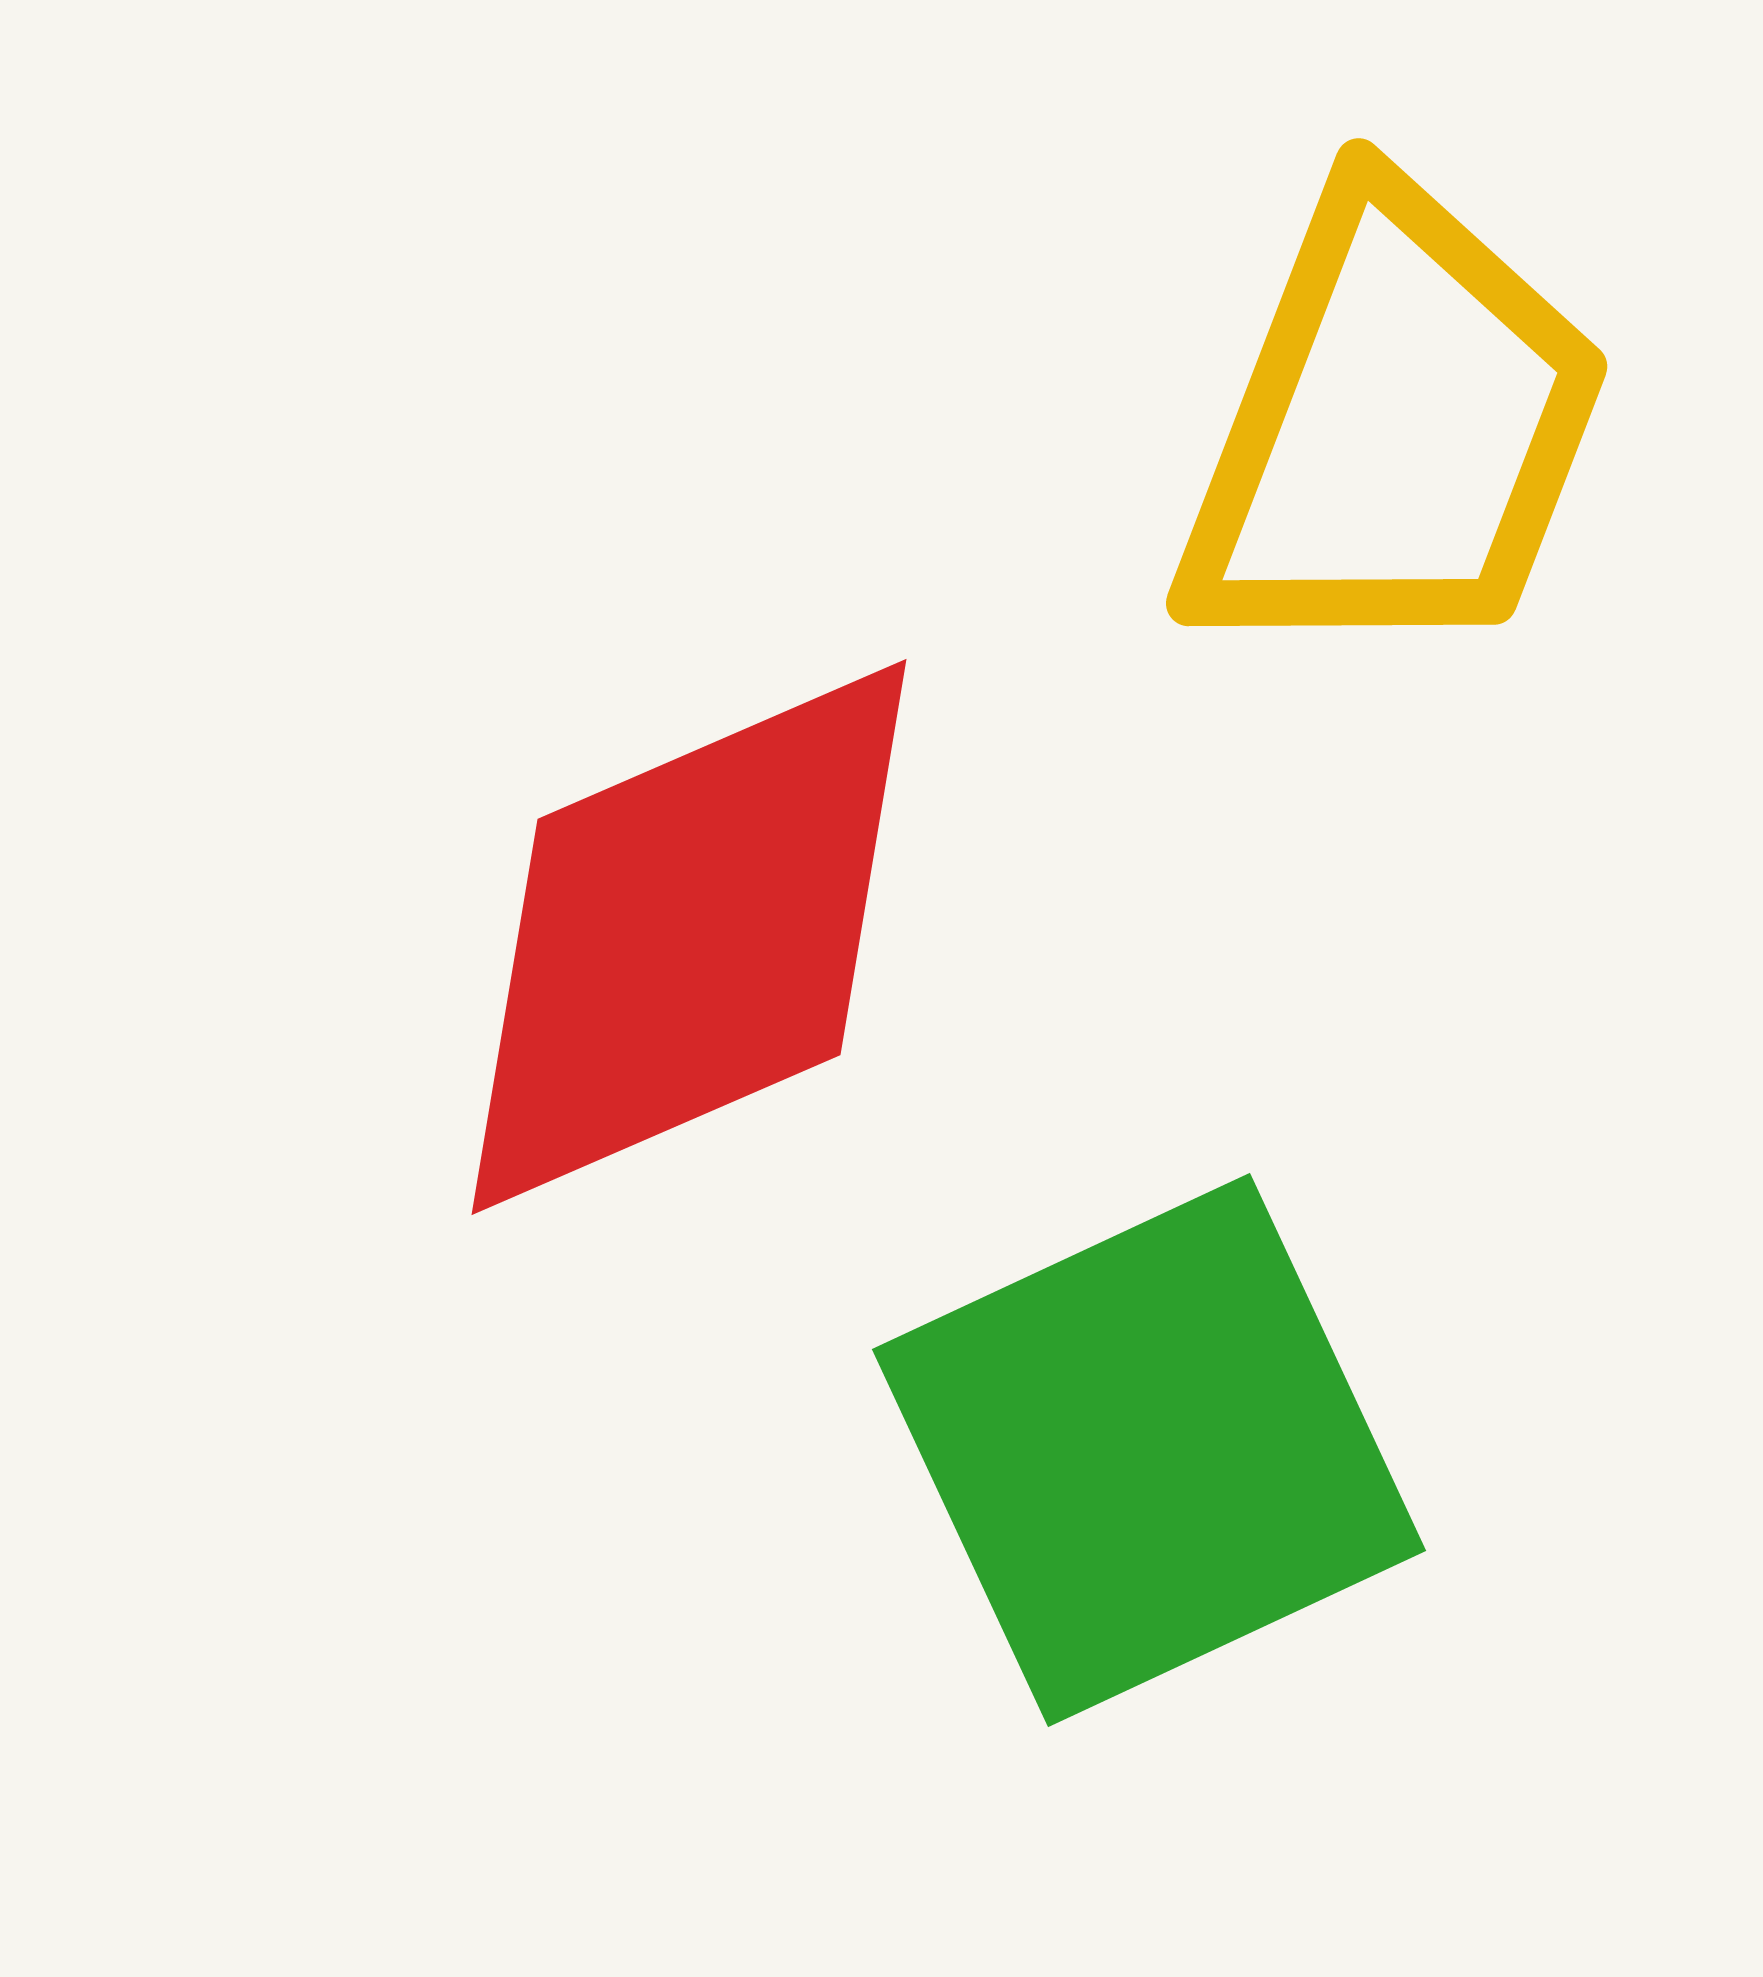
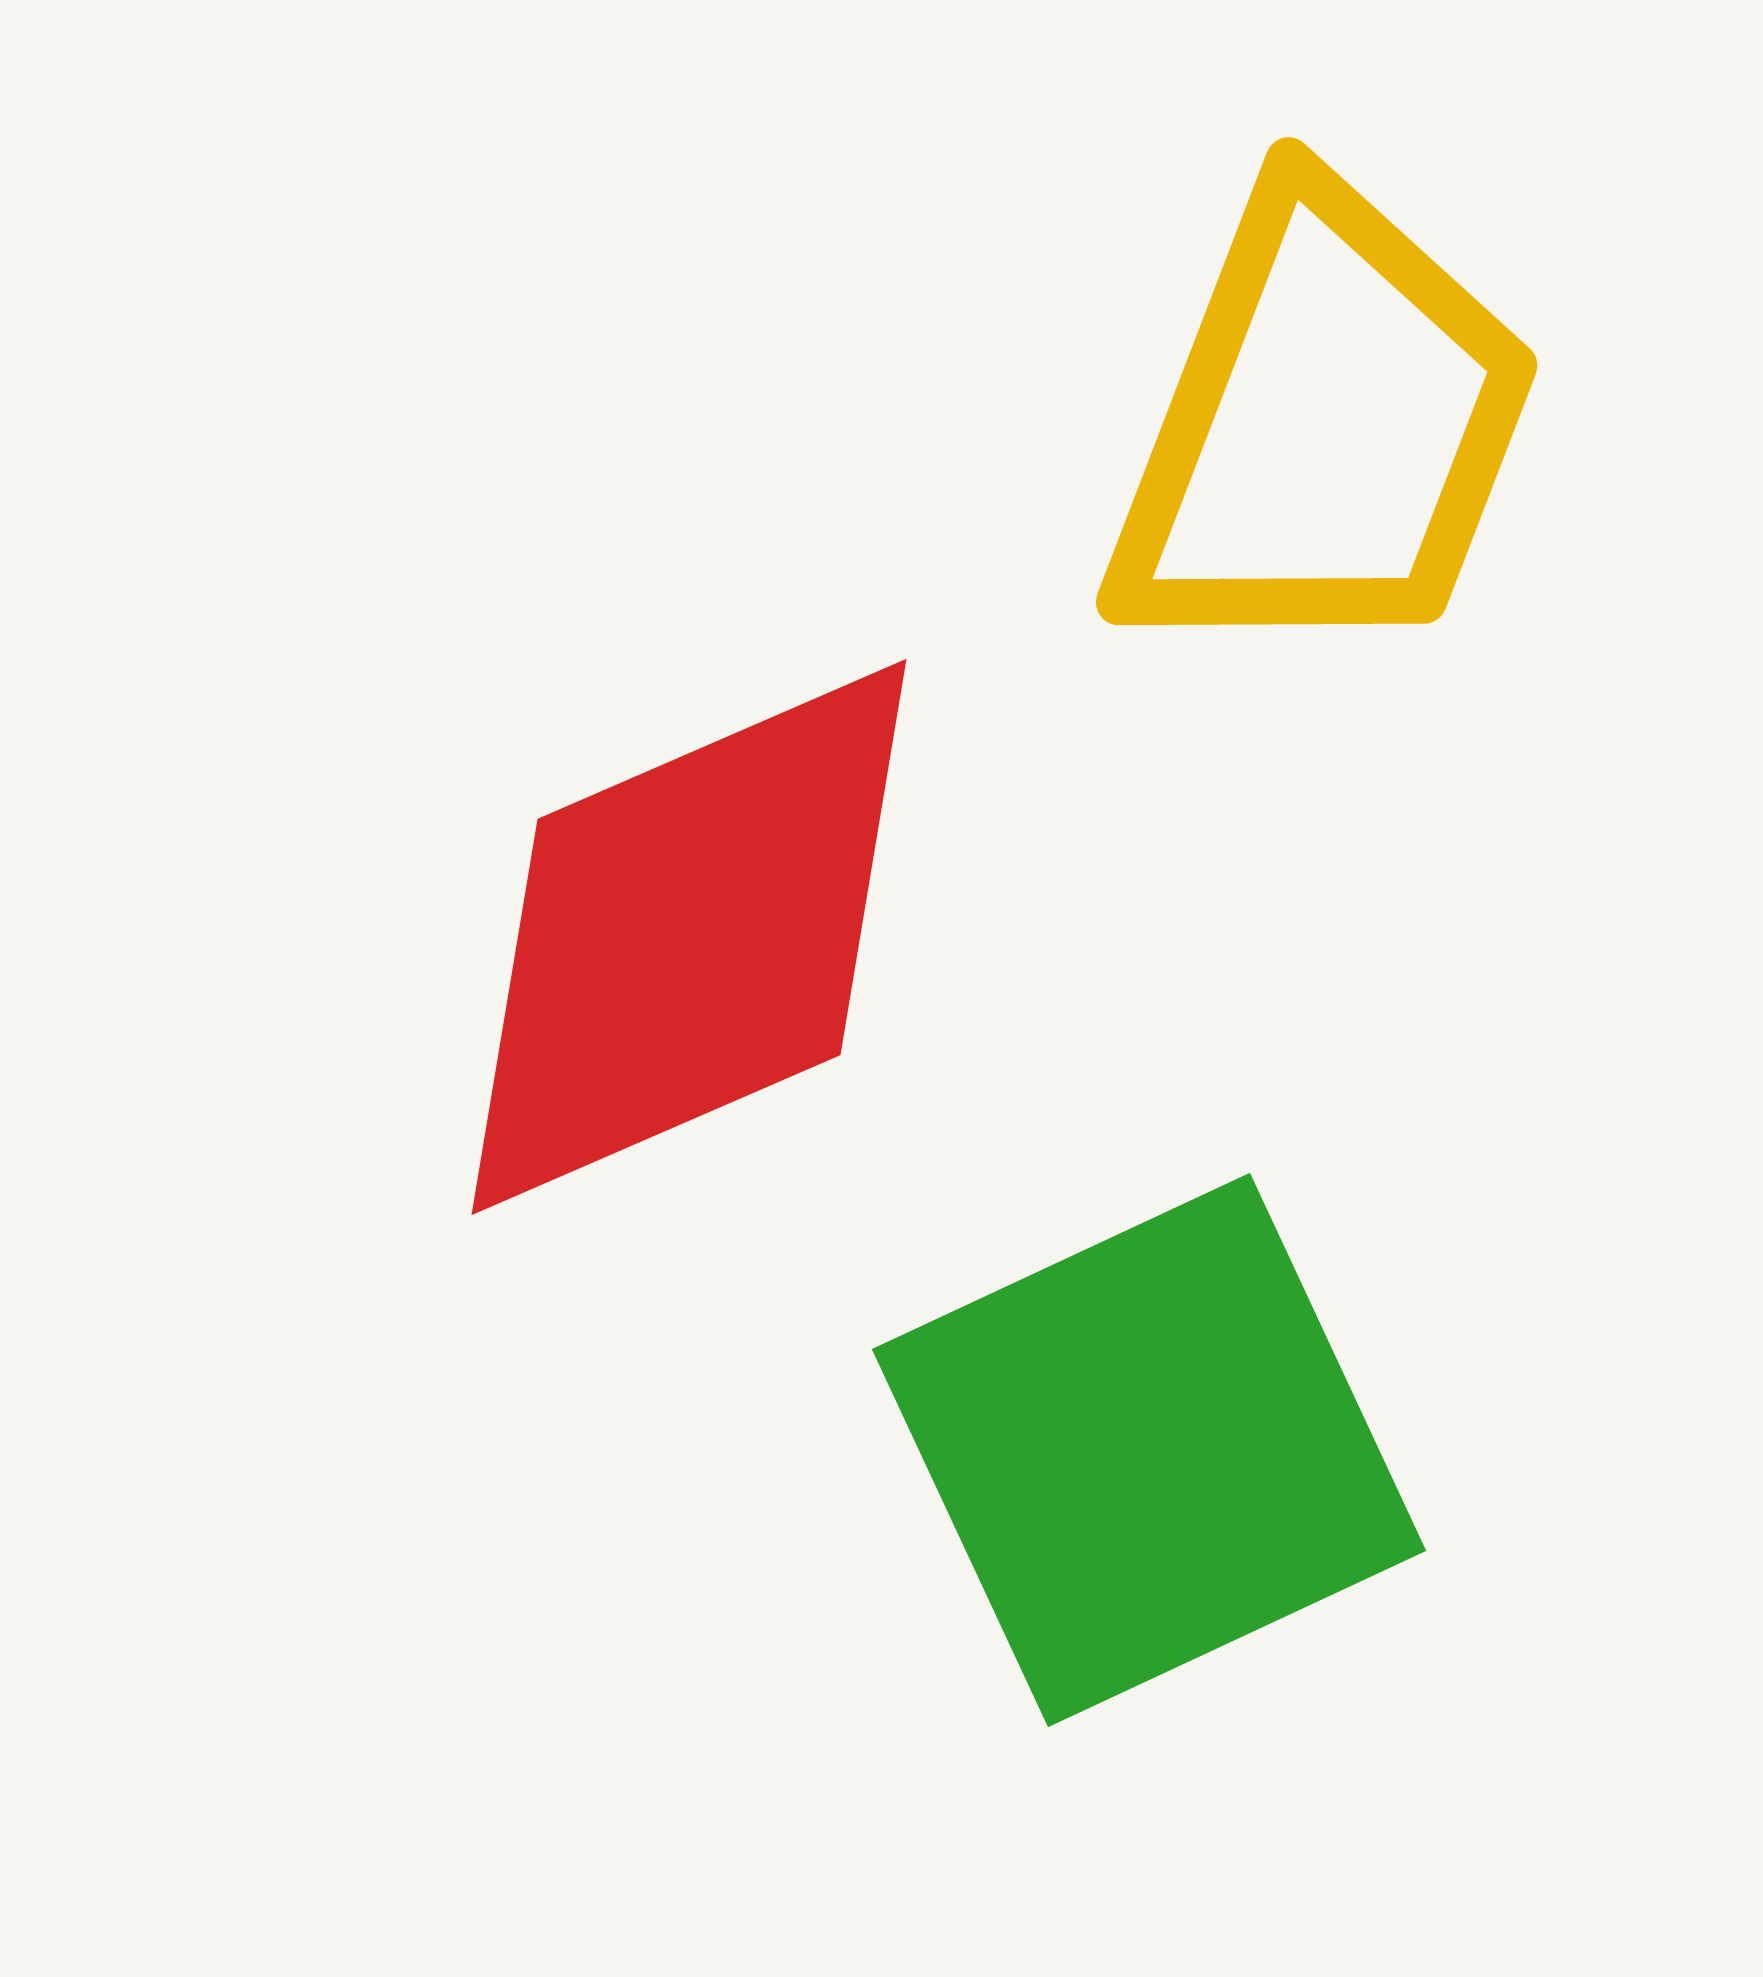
yellow trapezoid: moved 70 px left, 1 px up
